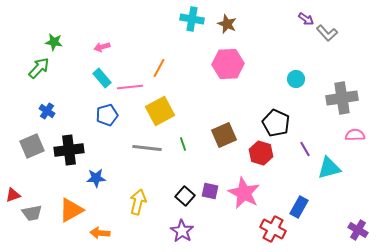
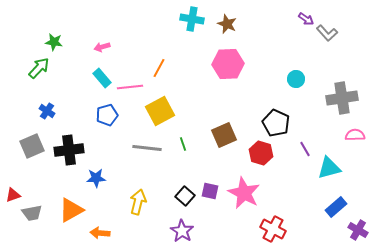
blue rectangle: moved 37 px right; rotated 20 degrees clockwise
